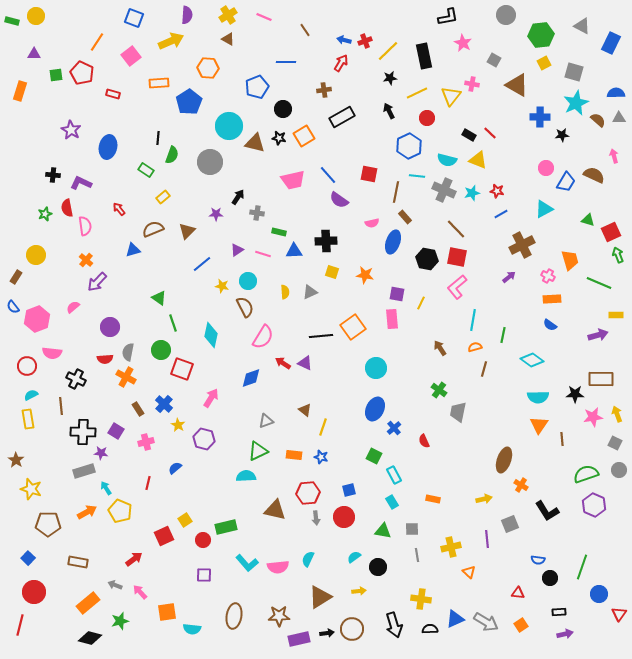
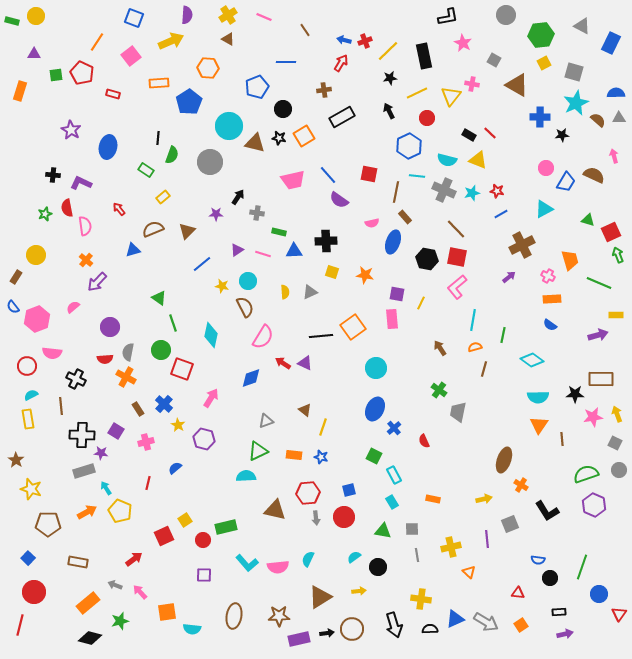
black cross at (83, 432): moved 1 px left, 3 px down
